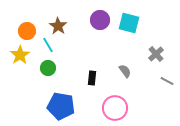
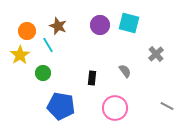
purple circle: moved 5 px down
brown star: rotated 12 degrees counterclockwise
green circle: moved 5 px left, 5 px down
gray line: moved 25 px down
